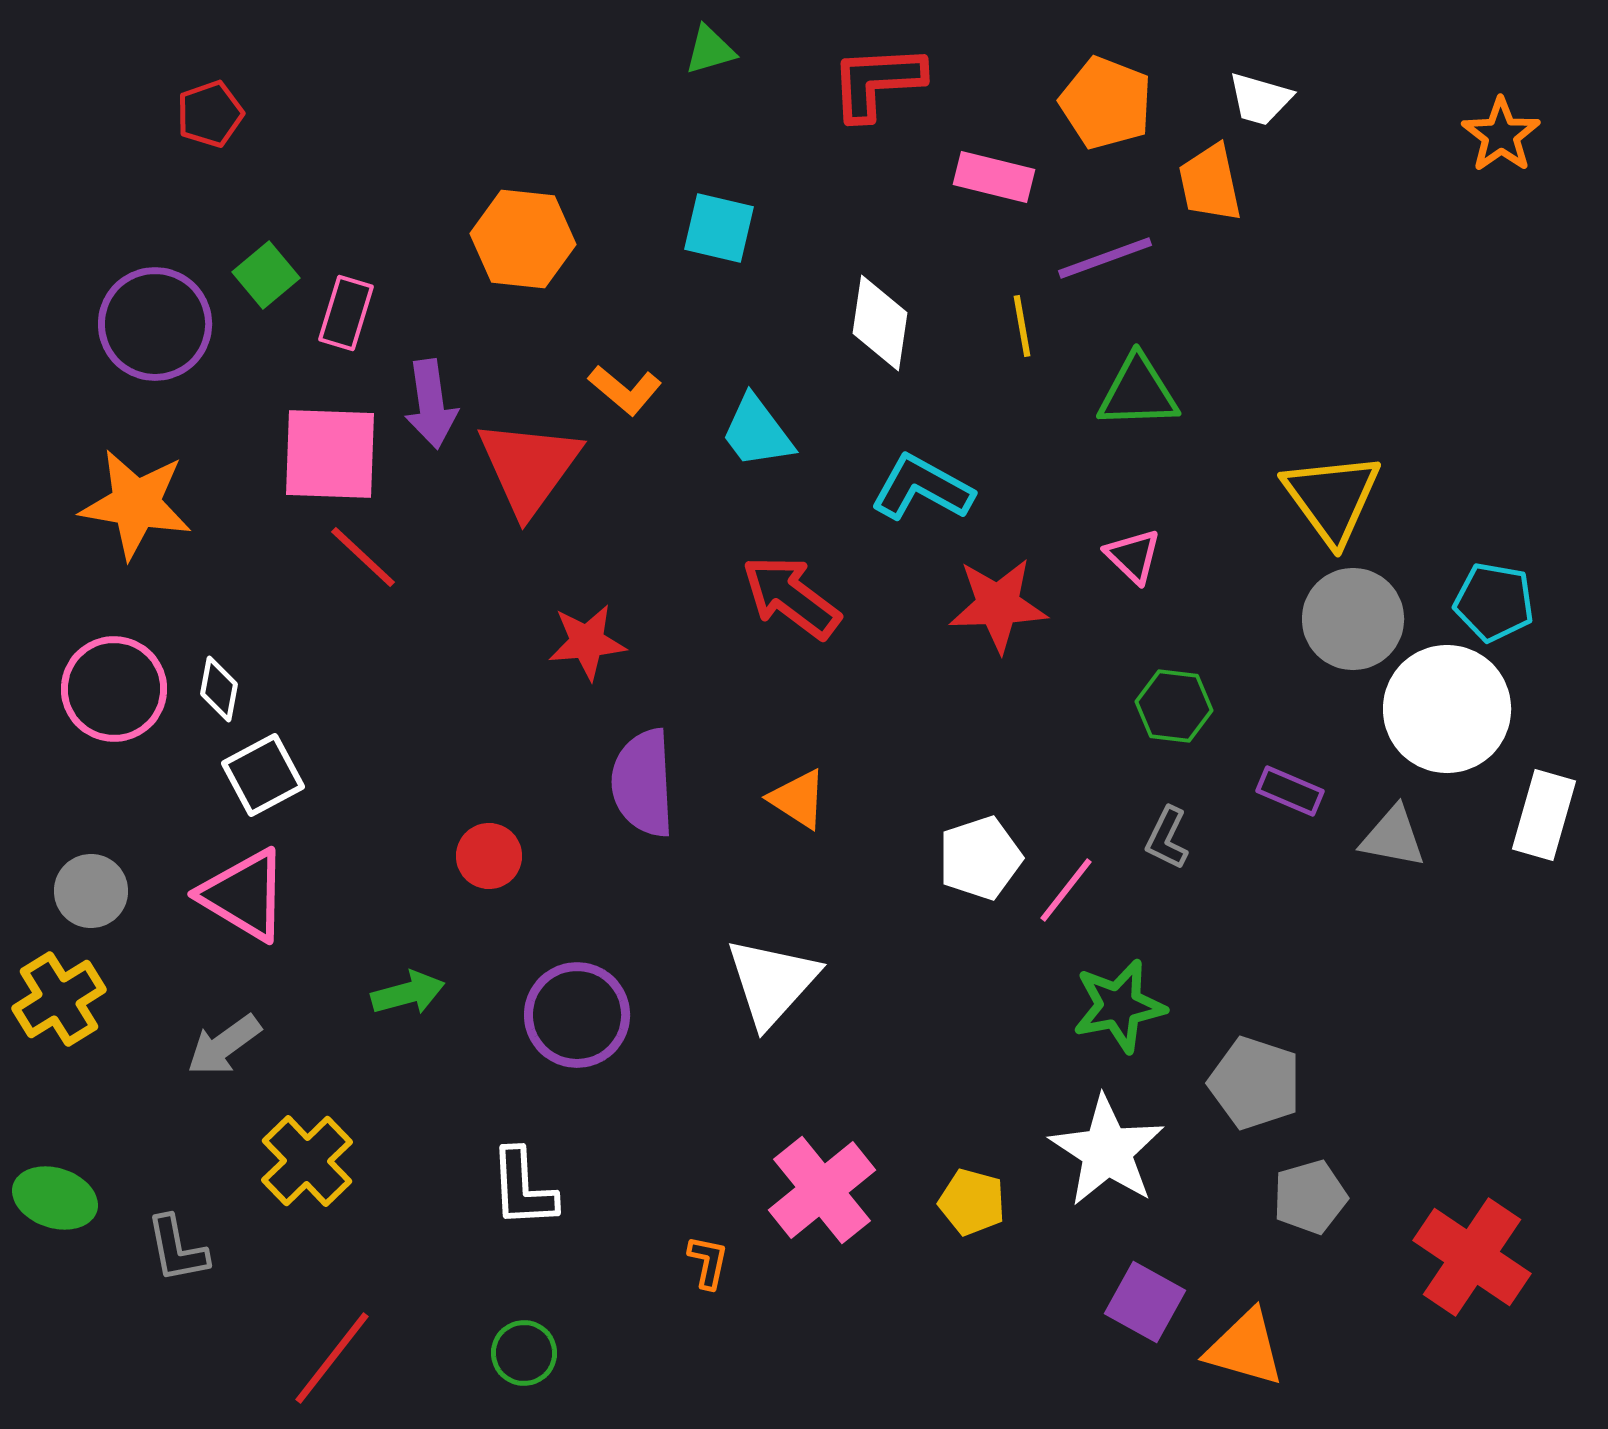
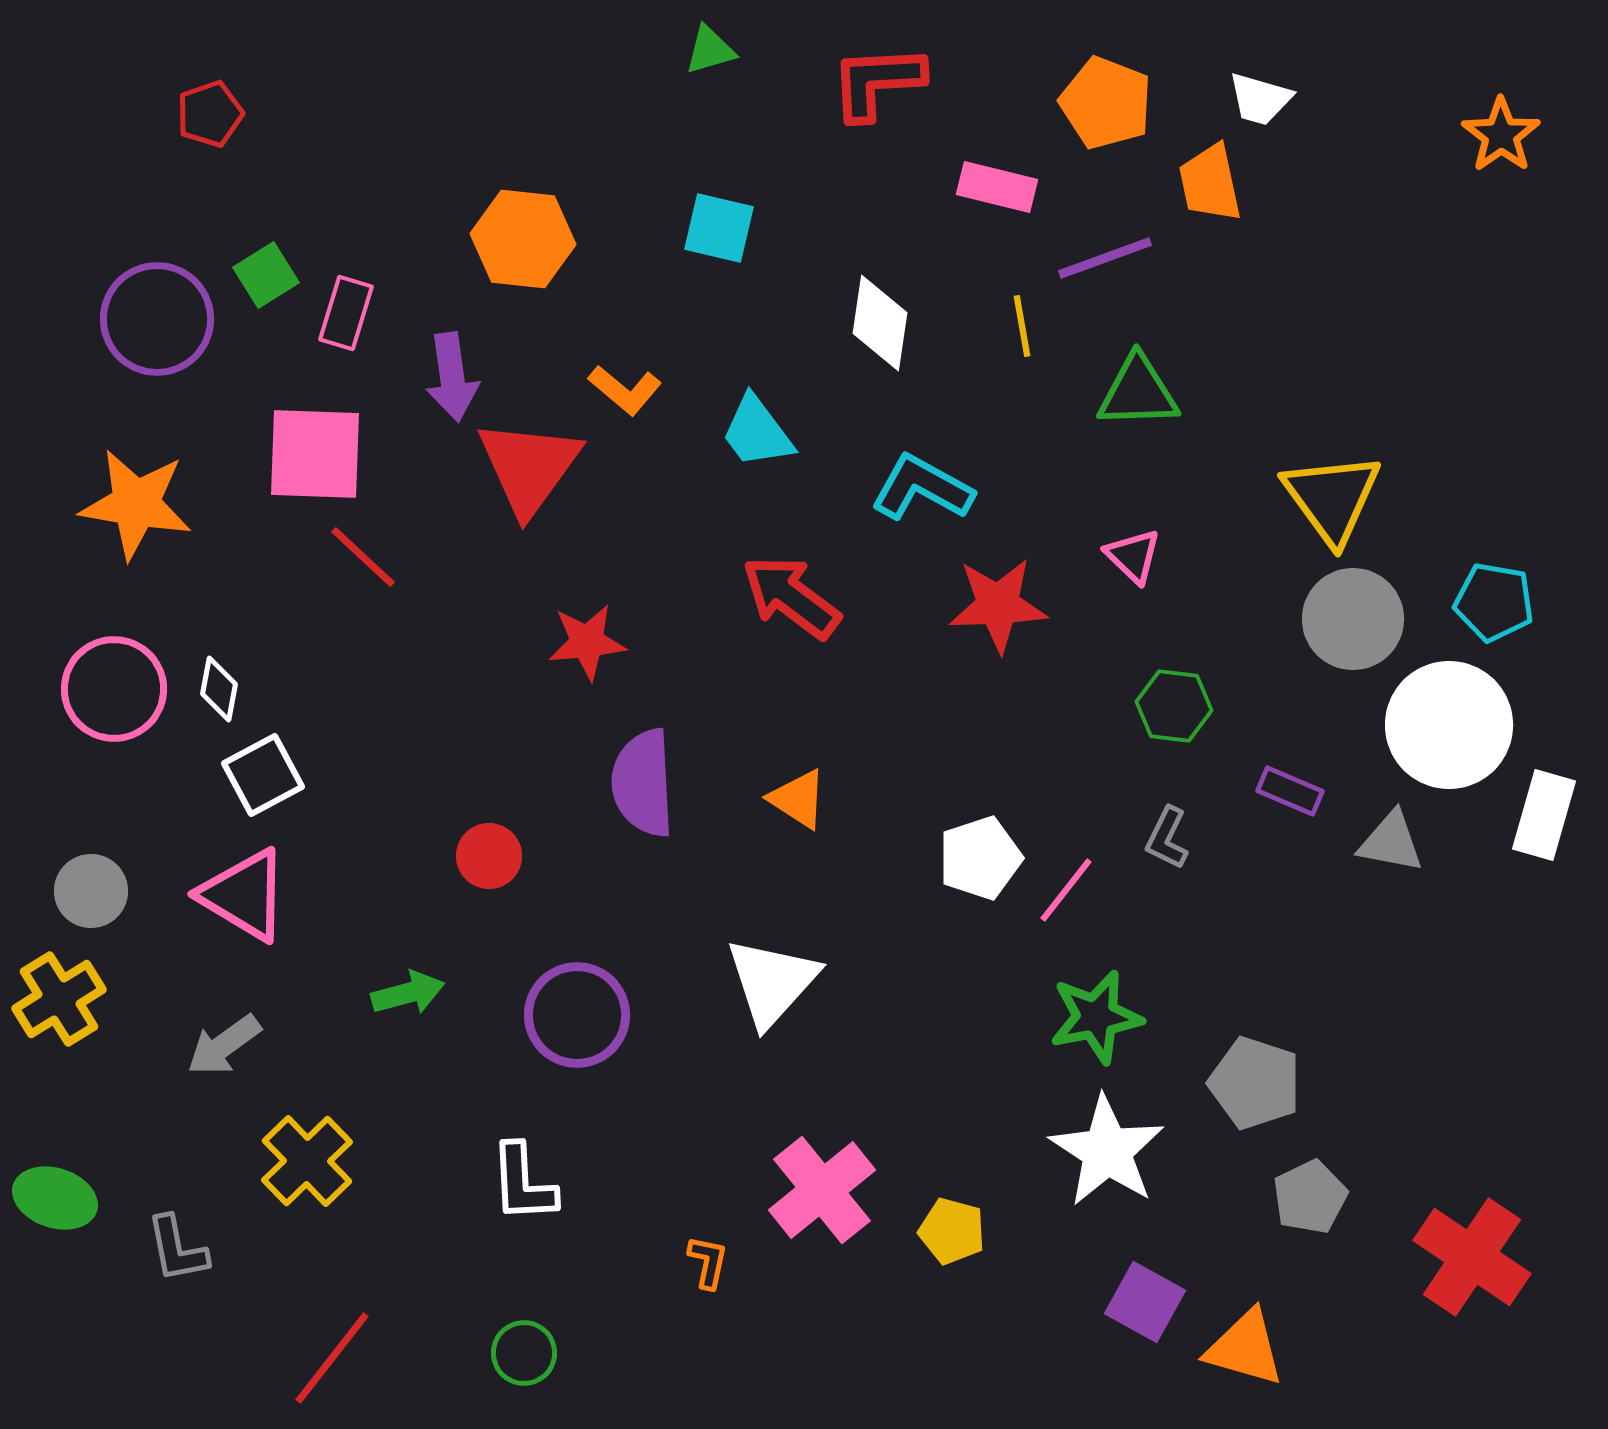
pink rectangle at (994, 177): moved 3 px right, 10 px down
green square at (266, 275): rotated 8 degrees clockwise
purple circle at (155, 324): moved 2 px right, 5 px up
purple arrow at (431, 404): moved 21 px right, 27 px up
pink square at (330, 454): moved 15 px left
white circle at (1447, 709): moved 2 px right, 16 px down
gray triangle at (1393, 837): moved 2 px left, 5 px down
green star at (1119, 1006): moved 23 px left, 11 px down
white L-shape at (523, 1188): moved 5 px up
gray pentagon at (1310, 1197): rotated 10 degrees counterclockwise
yellow pentagon at (972, 1202): moved 20 px left, 29 px down
